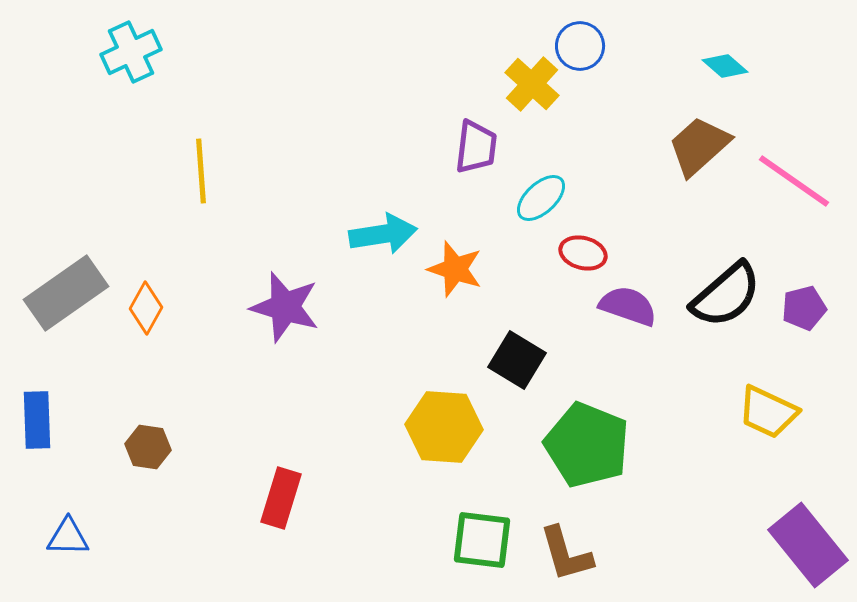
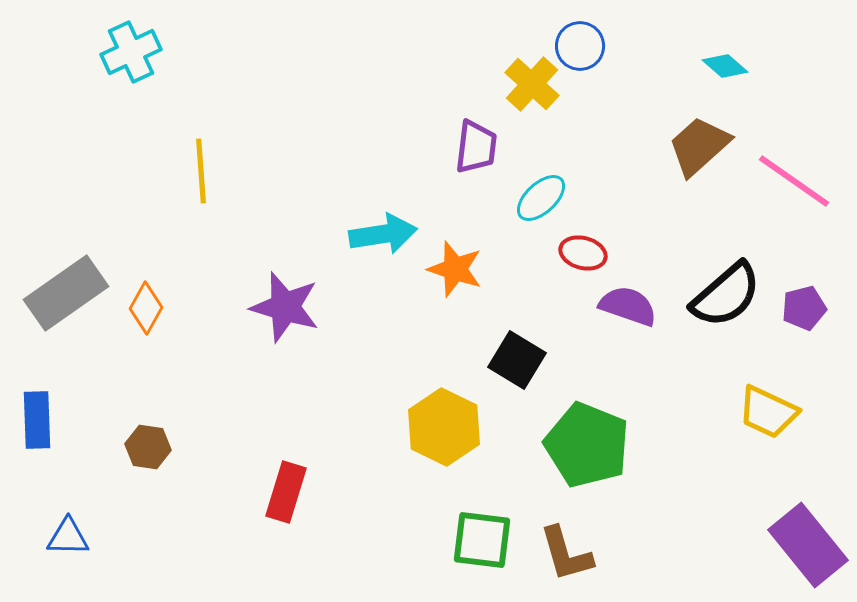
yellow hexagon: rotated 22 degrees clockwise
red rectangle: moved 5 px right, 6 px up
